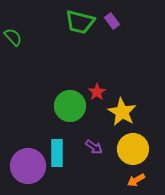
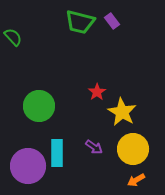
green circle: moved 31 px left
